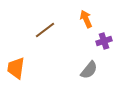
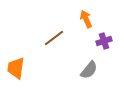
brown line: moved 9 px right, 8 px down
